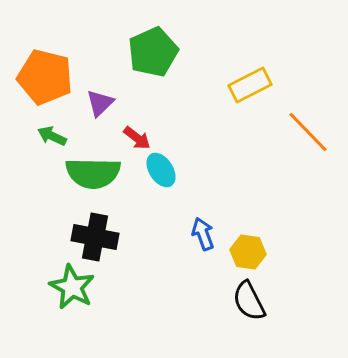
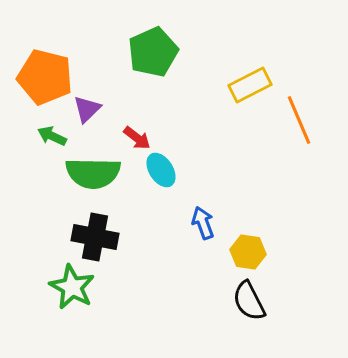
purple triangle: moved 13 px left, 6 px down
orange line: moved 9 px left, 12 px up; rotated 21 degrees clockwise
blue arrow: moved 11 px up
